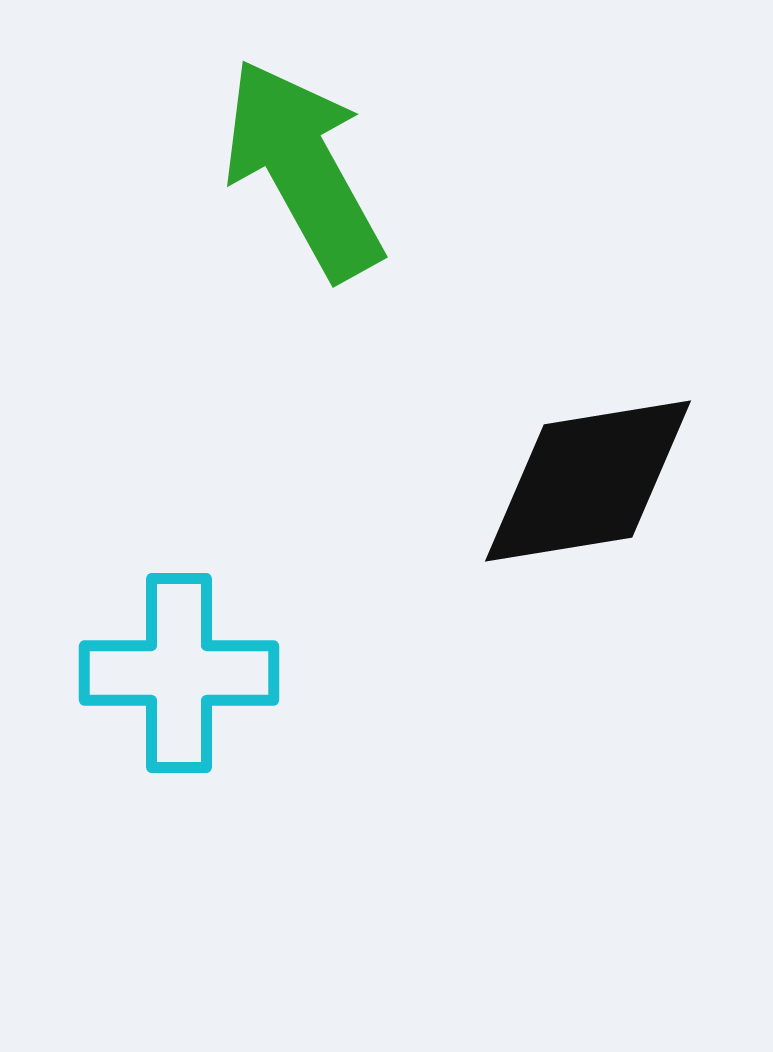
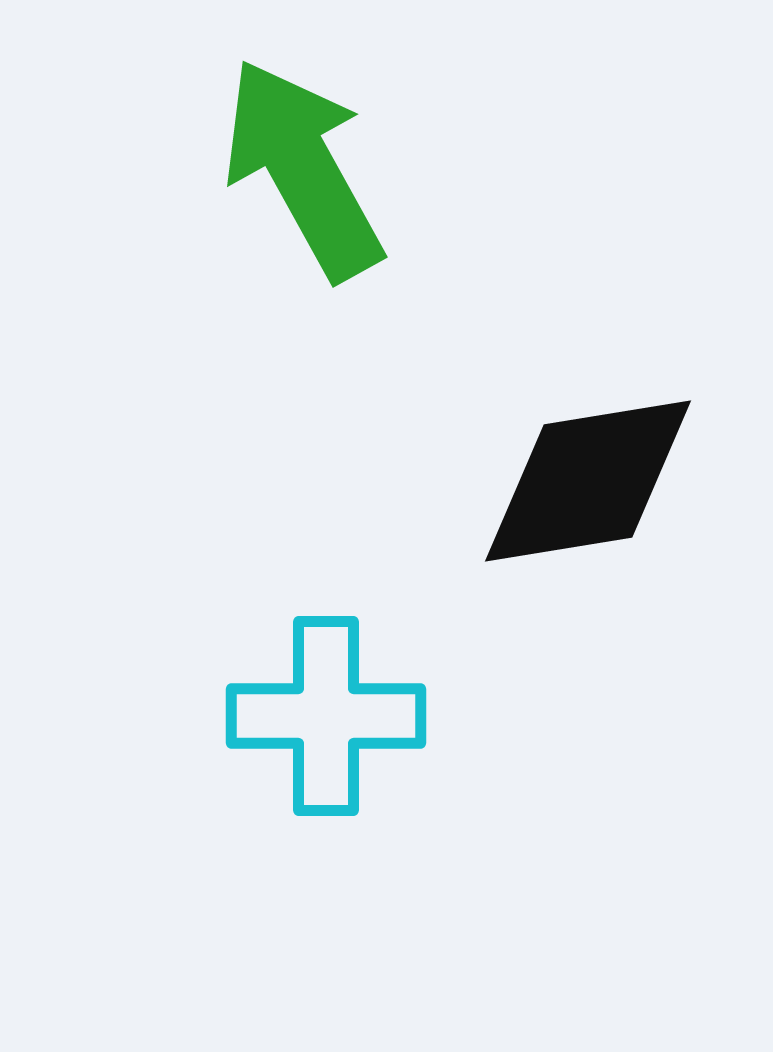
cyan cross: moved 147 px right, 43 px down
